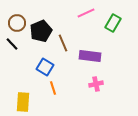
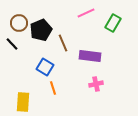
brown circle: moved 2 px right
black pentagon: moved 1 px up
